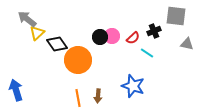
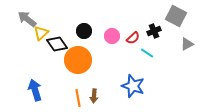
gray square: rotated 20 degrees clockwise
yellow triangle: moved 4 px right
black circle: moved 16 px left, 6 px up
gray triangle: rotated 40 degrees counterclockwise
blue arrow: moved 19 px right
brown arrow: moved 4 px left
